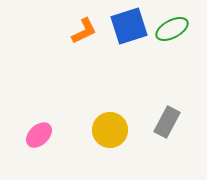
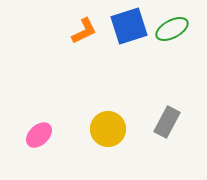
yellow circle: moved 2 px left, 1 px up
